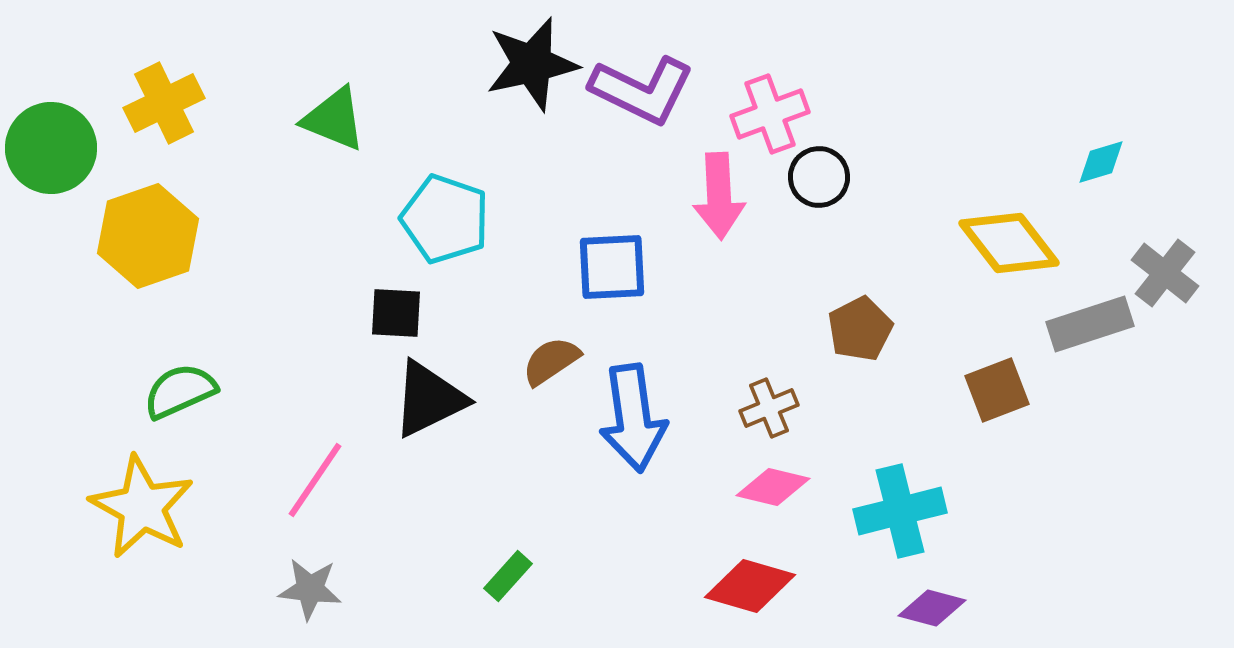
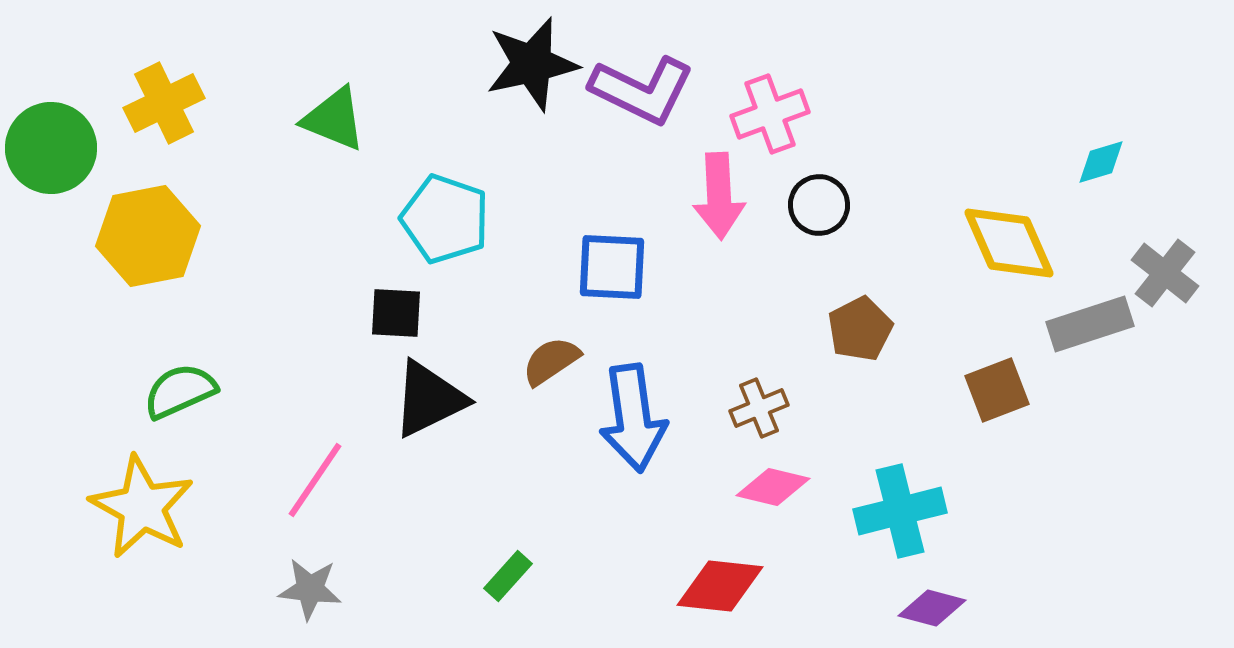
black circle: moved 28 px down
yellow hexagon: rotated 8 degrees clockwise
yellow diamond: rotated 14 degrees clockwise
blue square: rotated 6 degrees clockwise
brown cross: moved 10 px left
red diamond: moved 30 px left; rotated 10 degrees counterclockwise
